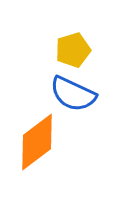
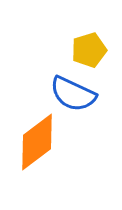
yellow pentagon: moved 16 px right
